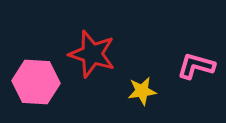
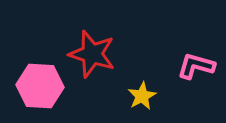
pink hexagon: moved 4 px right, 4 px down
yellow star: moved 5 px down; rotated 20 degrees counterclockwise
